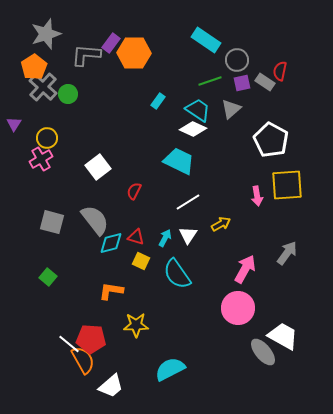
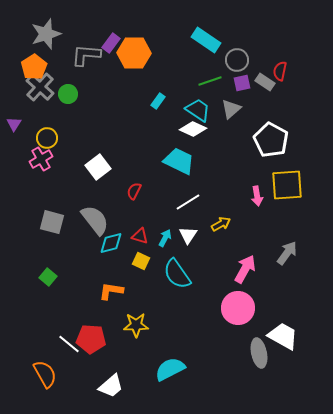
gray cross at (43, 87): moved 3 px left
red triangle at (136, 237): moved 4 px right, 1 px up
gray ellipse at (263, 352): moved 4 px left, 1 px down; rotated 28 degrees clockwise
orange semicircle at (83, 360): moved 38 px left, 14 px down
